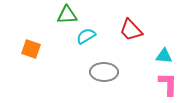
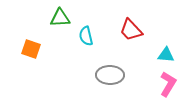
green triangle: moved 7 px left, 3 px down
cyan semicircle: rotated 72 degrees counterclockwise
cyan triangle: moved 2 px right, 1 px up
gray ellipse: moved 6 px right, 3 px down
pink L-shape: rotated 30 degrees clockwise
